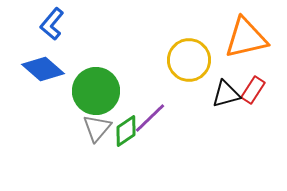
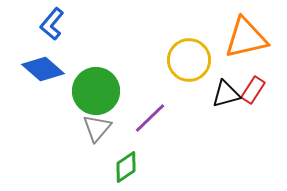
green diamond: moved 36 px down
